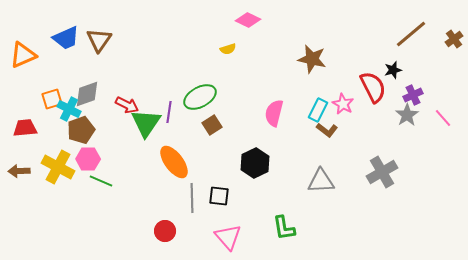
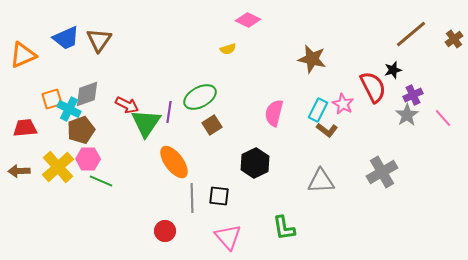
yellow cross: rotated 20 degrees clockwise
